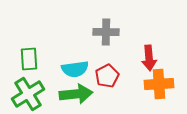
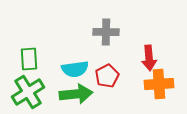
green cross: moved 2 px up
